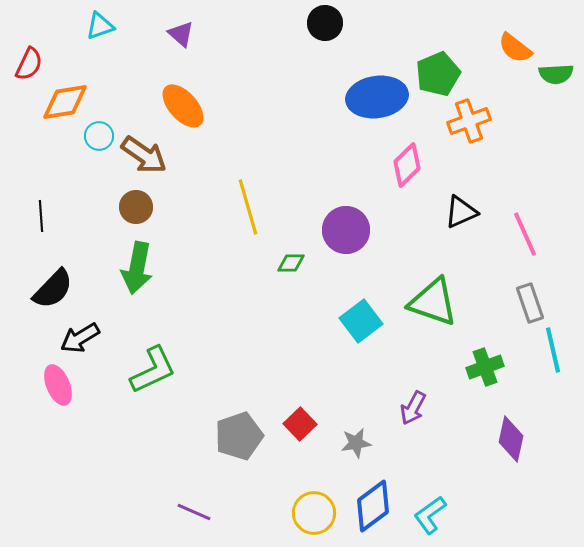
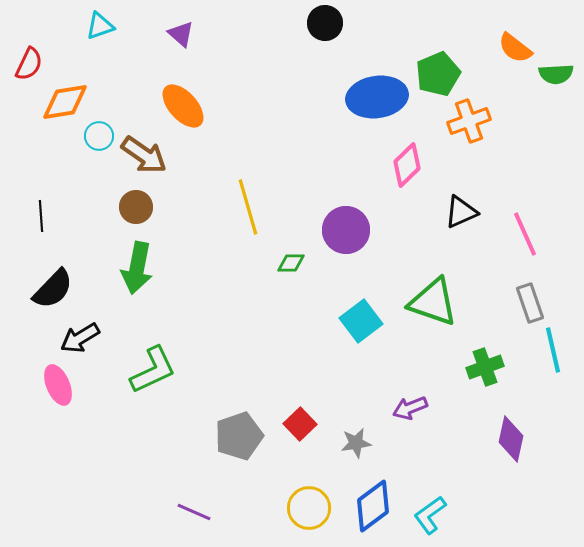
purple arrow: moved 3 px left; rotated 40 degrees clockwise
yellow circle: moved 5 px left, 5 px up
